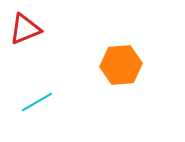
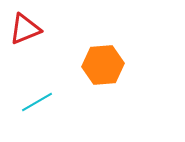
orange hexagon: moved 18 px left
